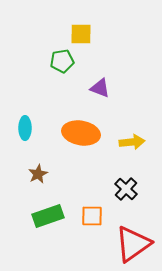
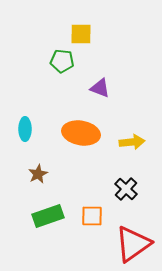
green pentagon: rotated 15 degrees clockwise
cyan ellipse: moved 1 px down
